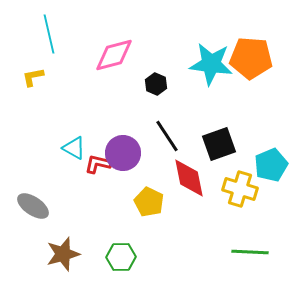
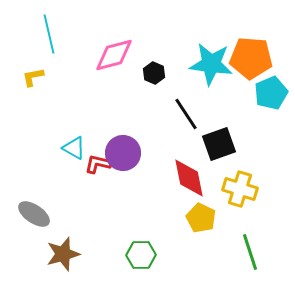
black hexagon: moved 2 px left, 11 px up
black line: moved 19 px right, 22 px up
cyan pentagon: moved 72 px up
yellow pentagon: moved 52 px right, 16 px down
gray ellipse: moved 1 px right, 8 px down
green line: rotated 69 degrees clockwise
green hexagon: moved 20 px right, 2 px up
